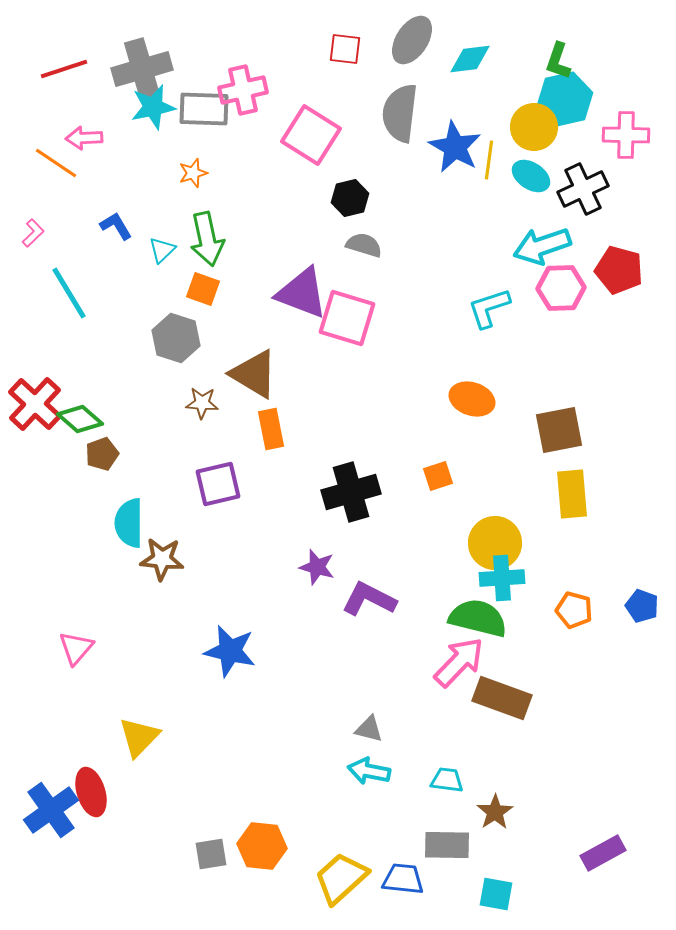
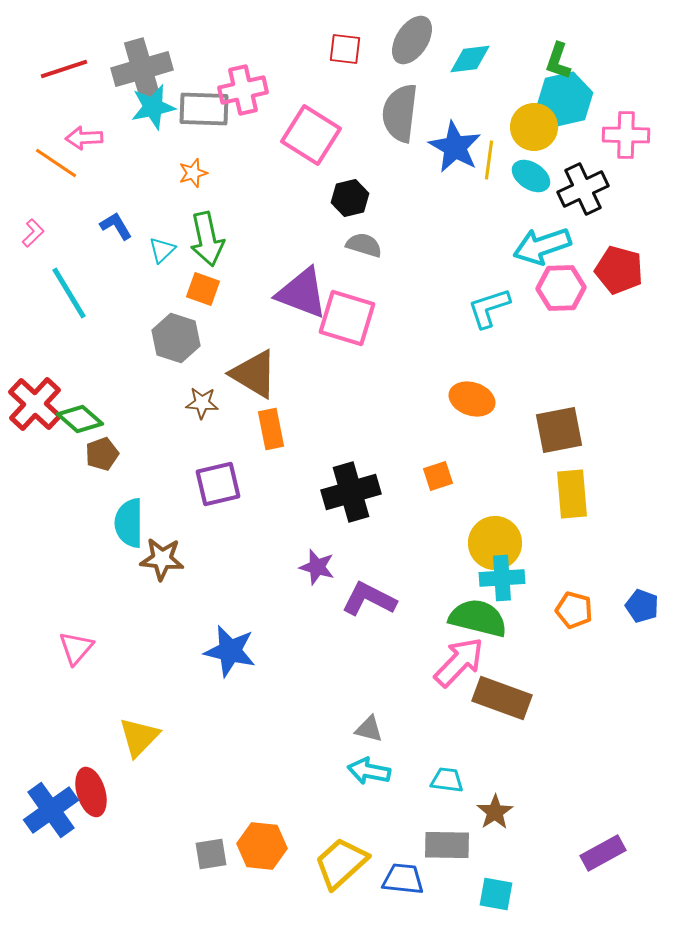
yellow trapezoid at (341, 878): moved 15 px up
